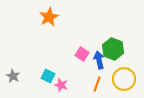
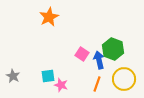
cyan square: rotated 32 degrees counterclockwise
